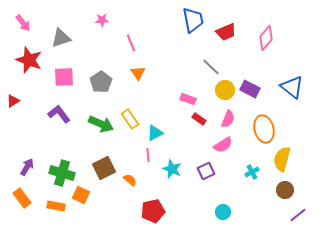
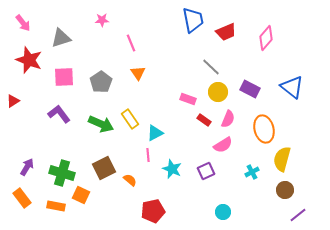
yellow circle at (225, 90): moved 7 px left, 2 px down
red rectangle at (199, 119): moved 5 px right, 1 px down
